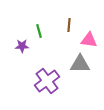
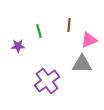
pink triangle: rotated 30 degrees counterclockwise
purple star: moved 4 px left
gray triangle: moved 2 px right
